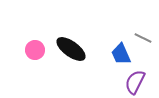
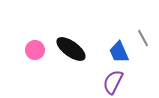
gray line: rotated 36 degrees clockwise
blue trapezoid: moved 2 px left, 2 px up
purple semicircle: moved 22 px left
